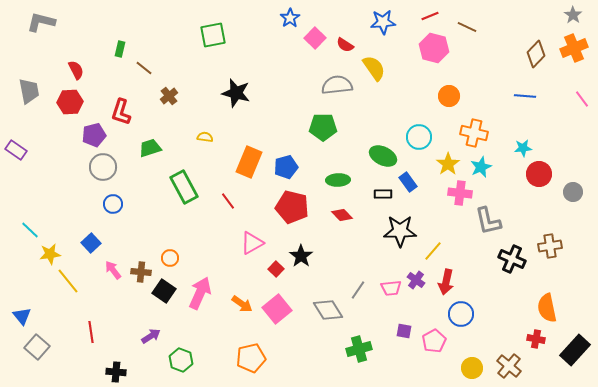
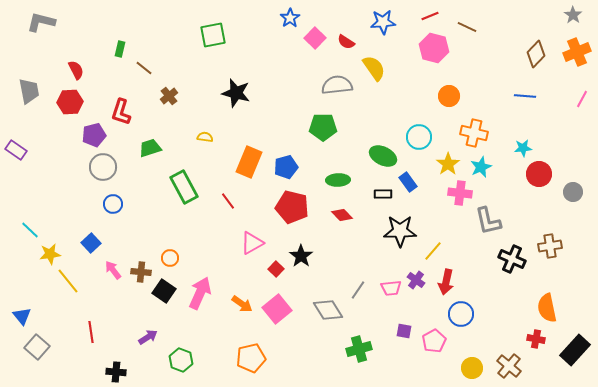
red semicircle at (345, 45): moved 1 px right, 3 px up
orange cross at (574, 48): moved 3 px right, 4 px down
pink line at (582, 99): rotated 66 degrees clockwise
purple arrow at (151, 336): moved 3 px left, 1 px down
